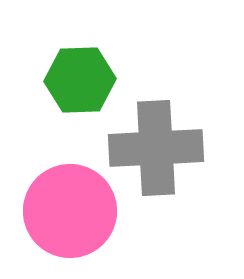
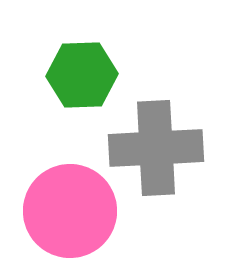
green hexagon: moved 2 px right, 5 px up
